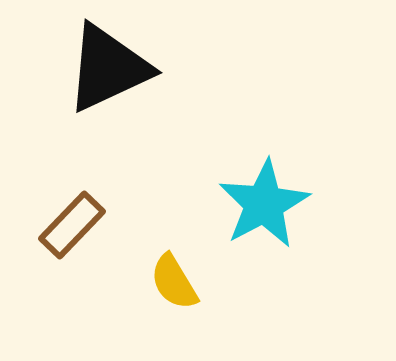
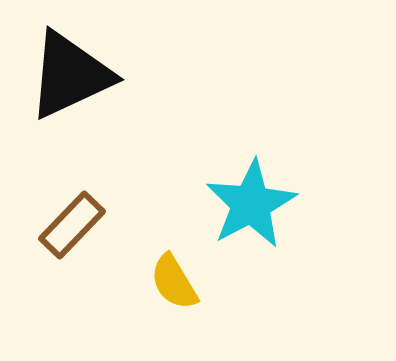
black triangle: moved 38 px left, 7 px down
cyan star: moved 13 px left
